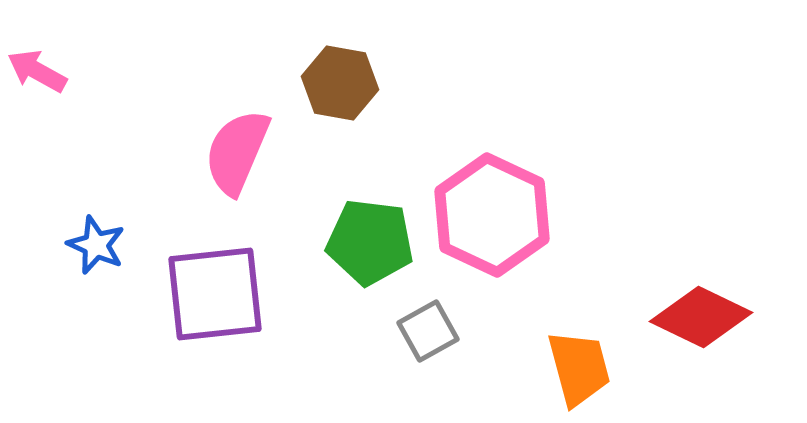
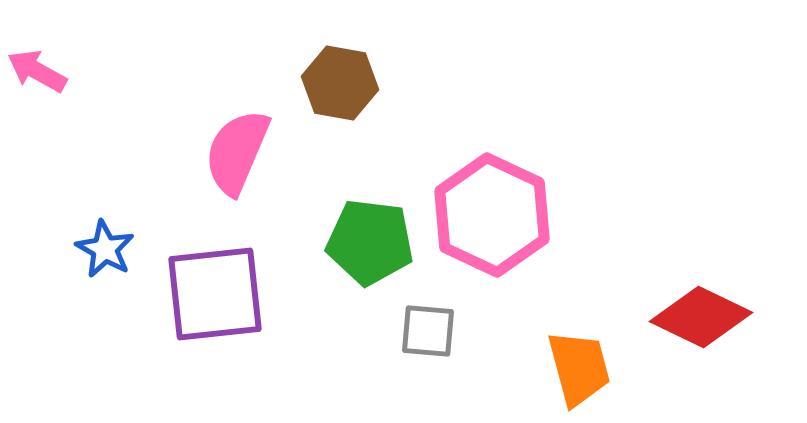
blue star: moved 9 px right, 4 px down; rotated 6 degrees clockwise
gray square: rotated 34 degrees clockwise
